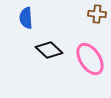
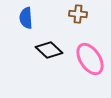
brown cross: moved 19 px left
